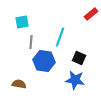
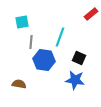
blue hexagon: moved 1 px up
